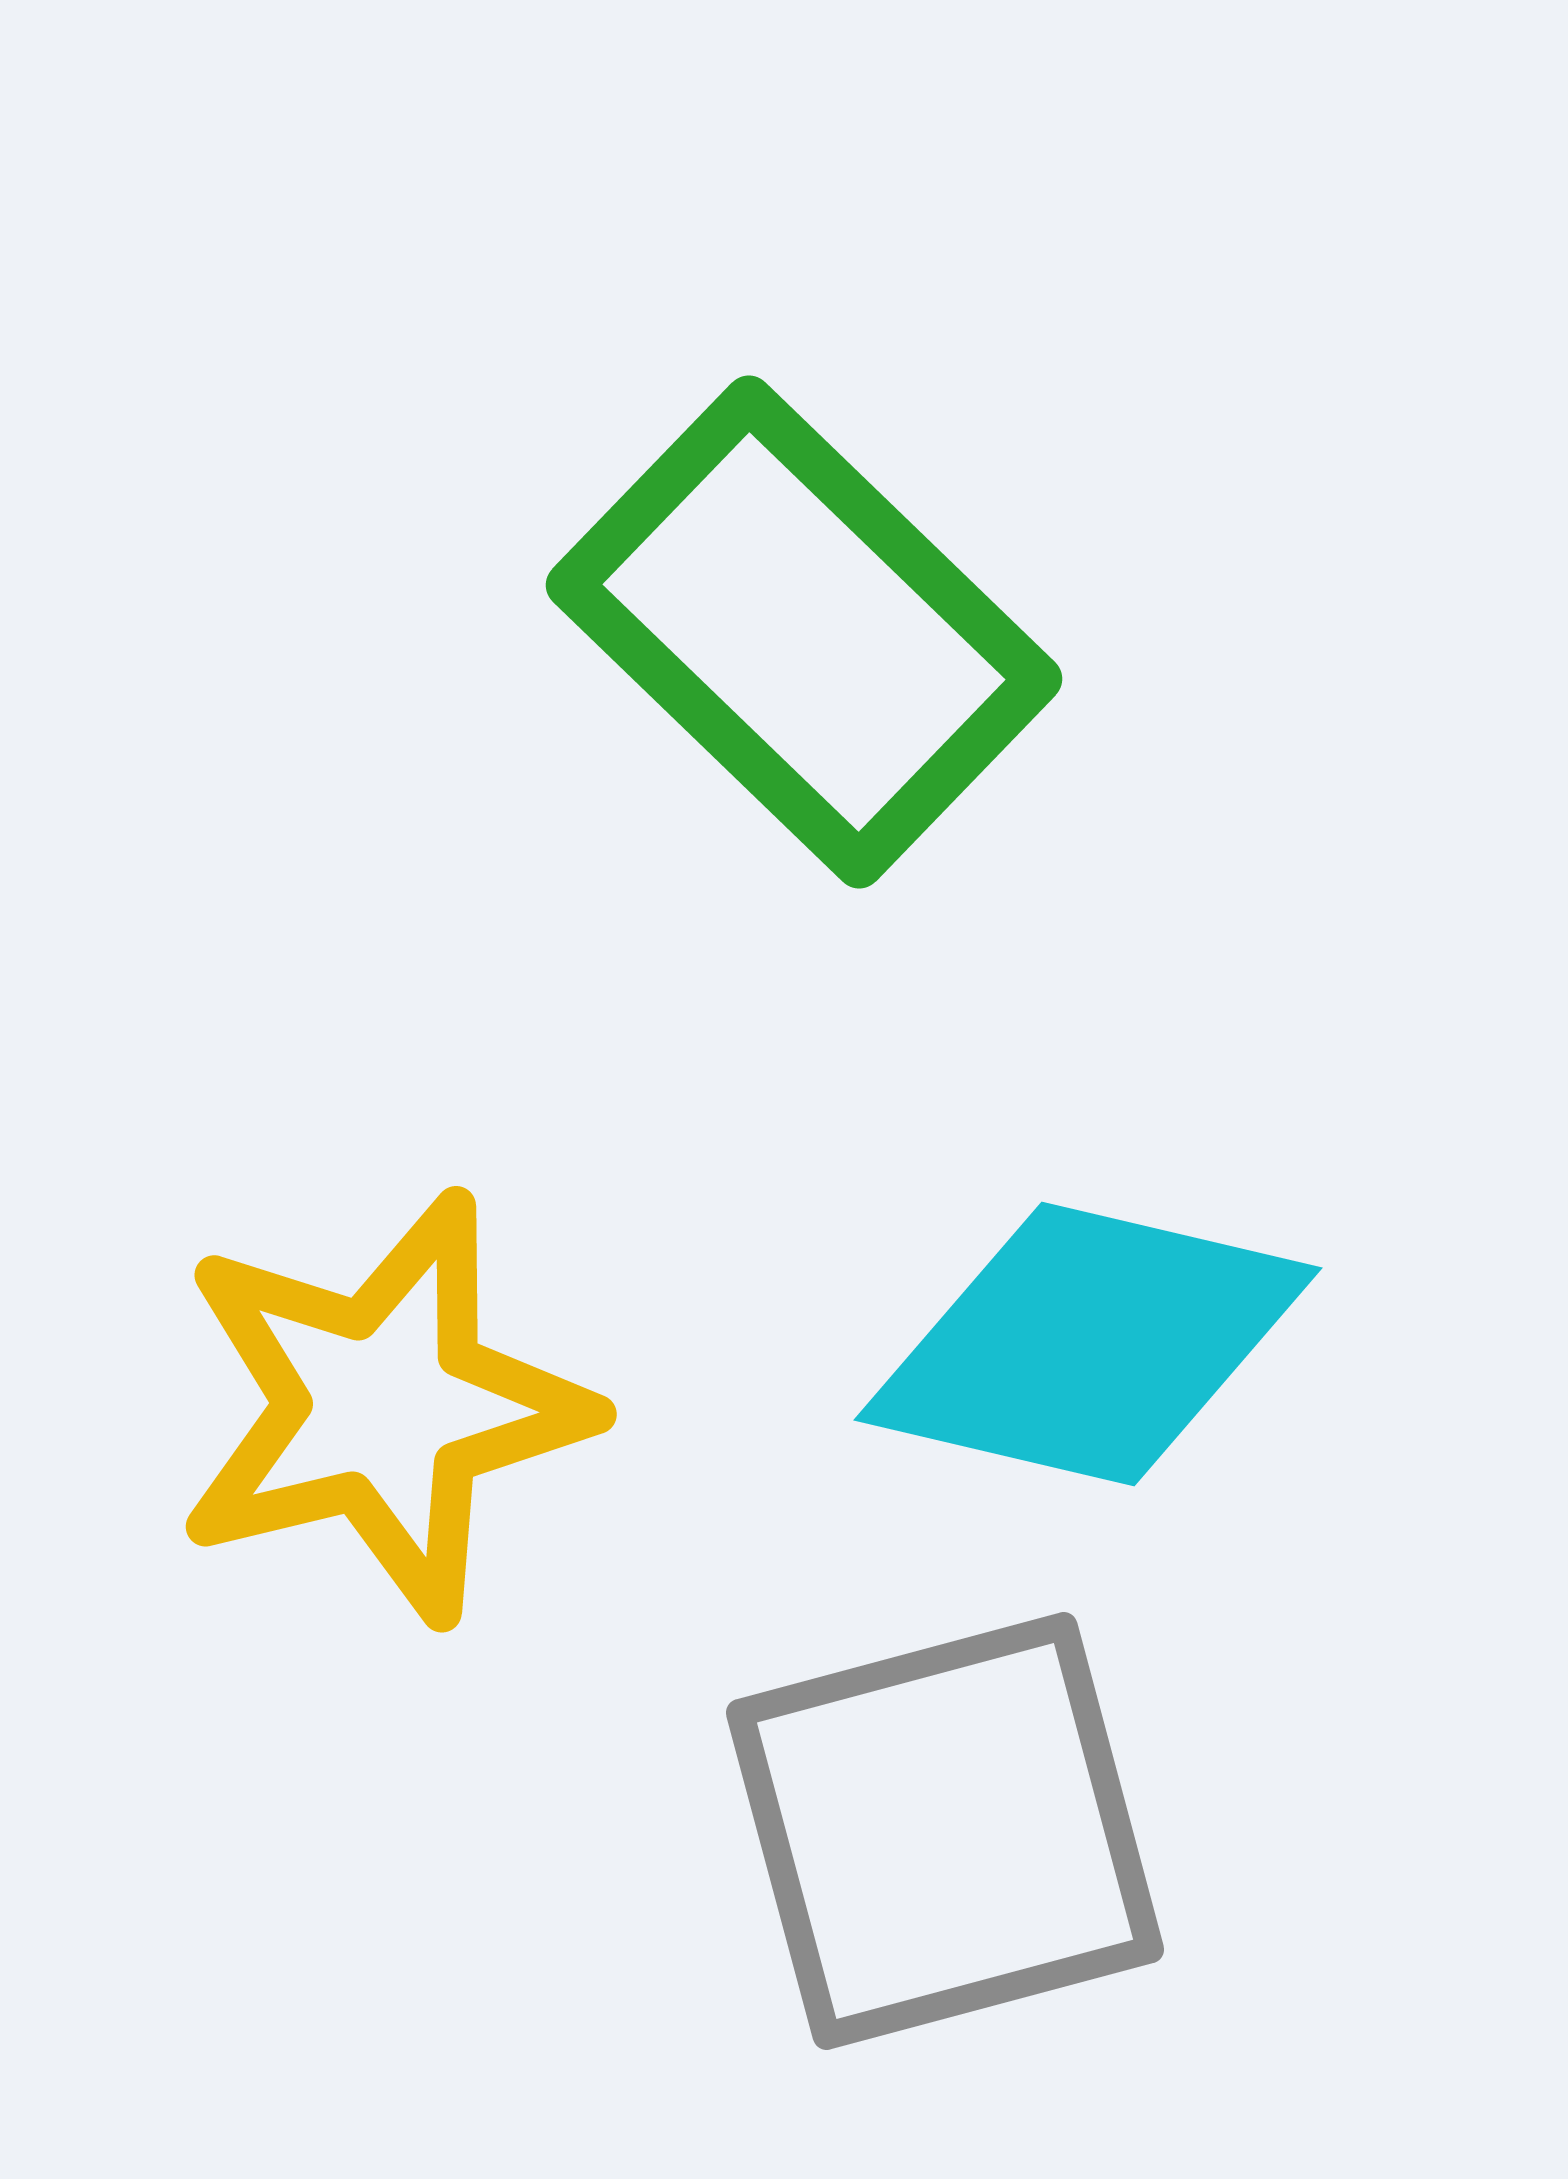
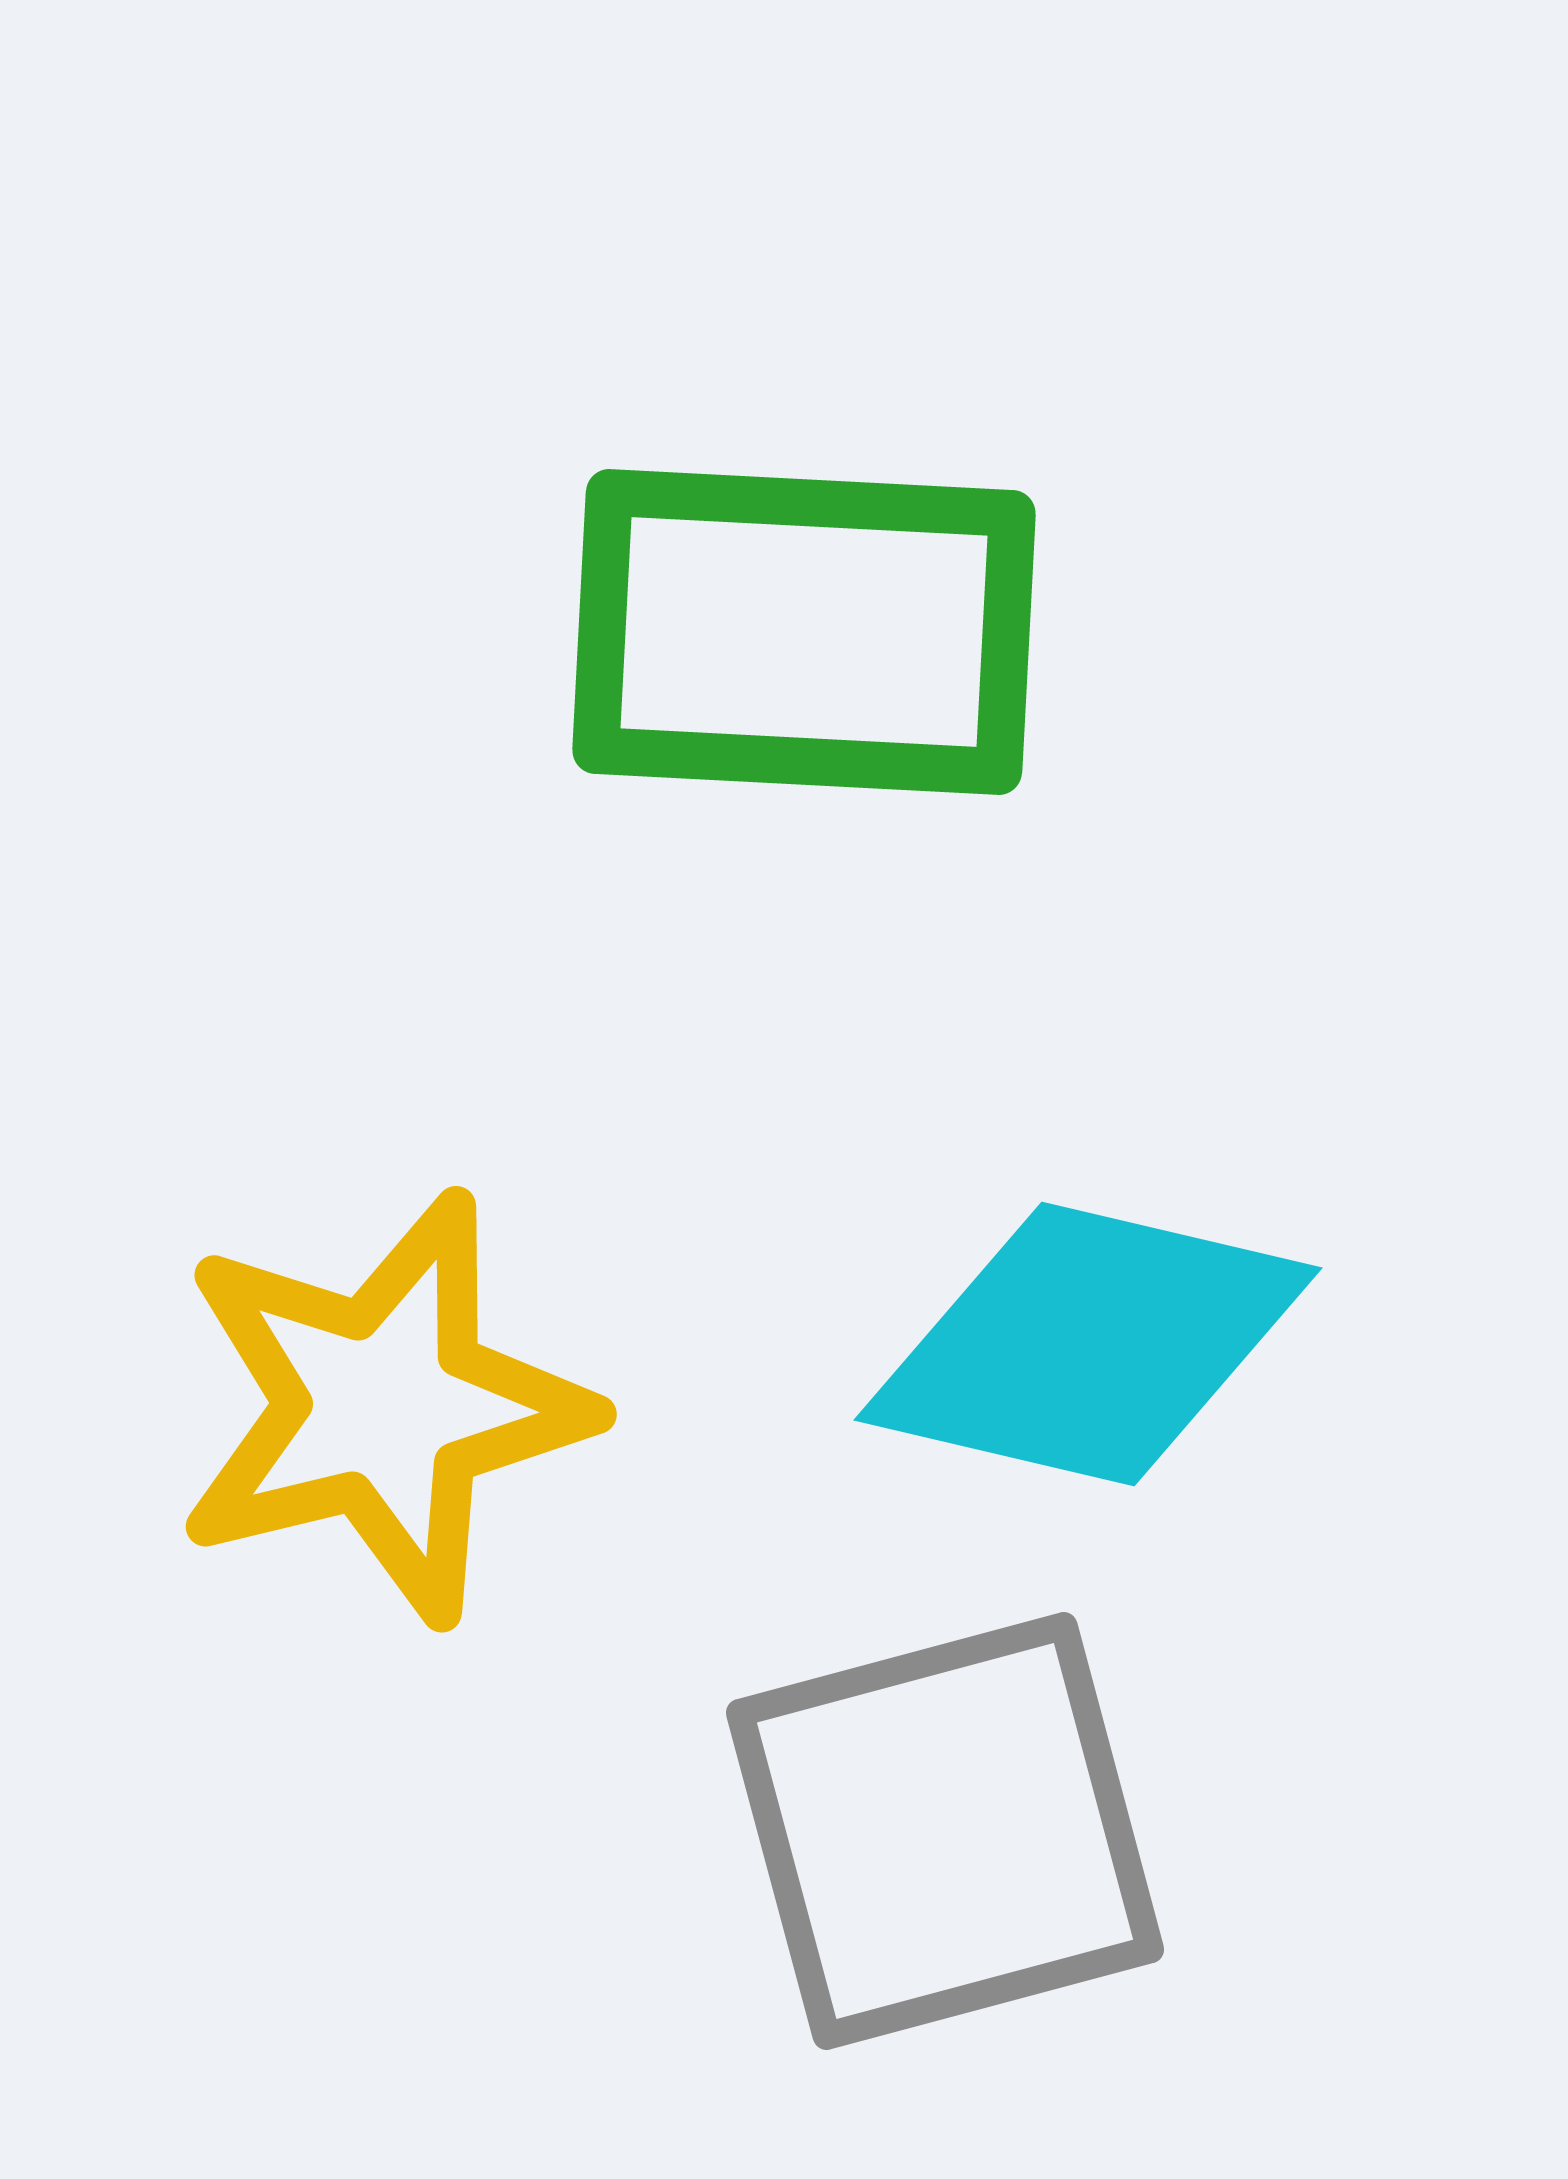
green rectangle: rotated 41 degrees counterclockwise
